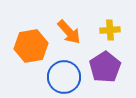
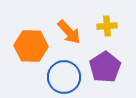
yellow cross: moved 3 px left, 4 px up
orange hexagon: rotated 12 degrees clockwise
